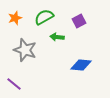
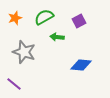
gray star: moved 1 px left, 2 px down
